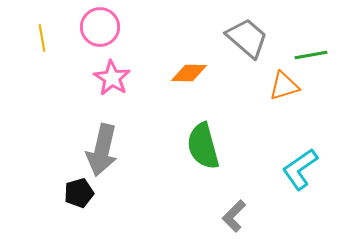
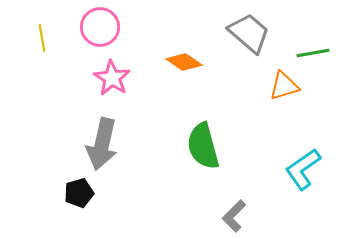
gray trapezoid: moved 2 px right, 5 px up
green line: moved 2 px right, 2 px up
orange diamond: moved 5 px left, 11 px up; rotated 33 degrees clockwise
gray arrow: moved 6 px up
cyan L-shape: moved 3 px right
